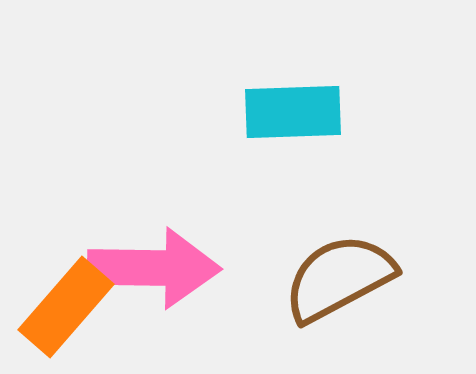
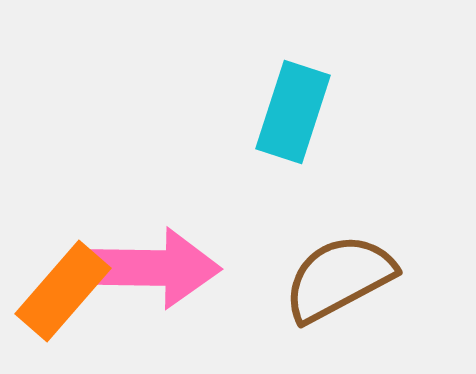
cyan rectangle: rotated 70 degrees counterclockwise
orange rectangle: moved 3 px left, 16 px up
